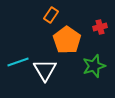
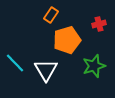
red cross: moved 1 px left, 3 px up
orange pentagon: rotated 20 degrees clockwise
cyan line: moved 3 px left, 1 px down; rotated 65 degrees clockwise
white triangle: moved 1 px right
